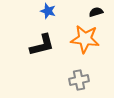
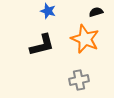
orange star: rotated 16 degrees clockwise
